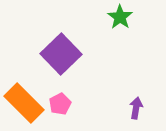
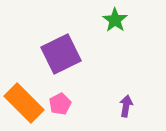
green star: moved 5 px left, 3 px down
purple square: rotated 18 degrees clockwise
purple arrow: moved 10 px left, 2 px up
